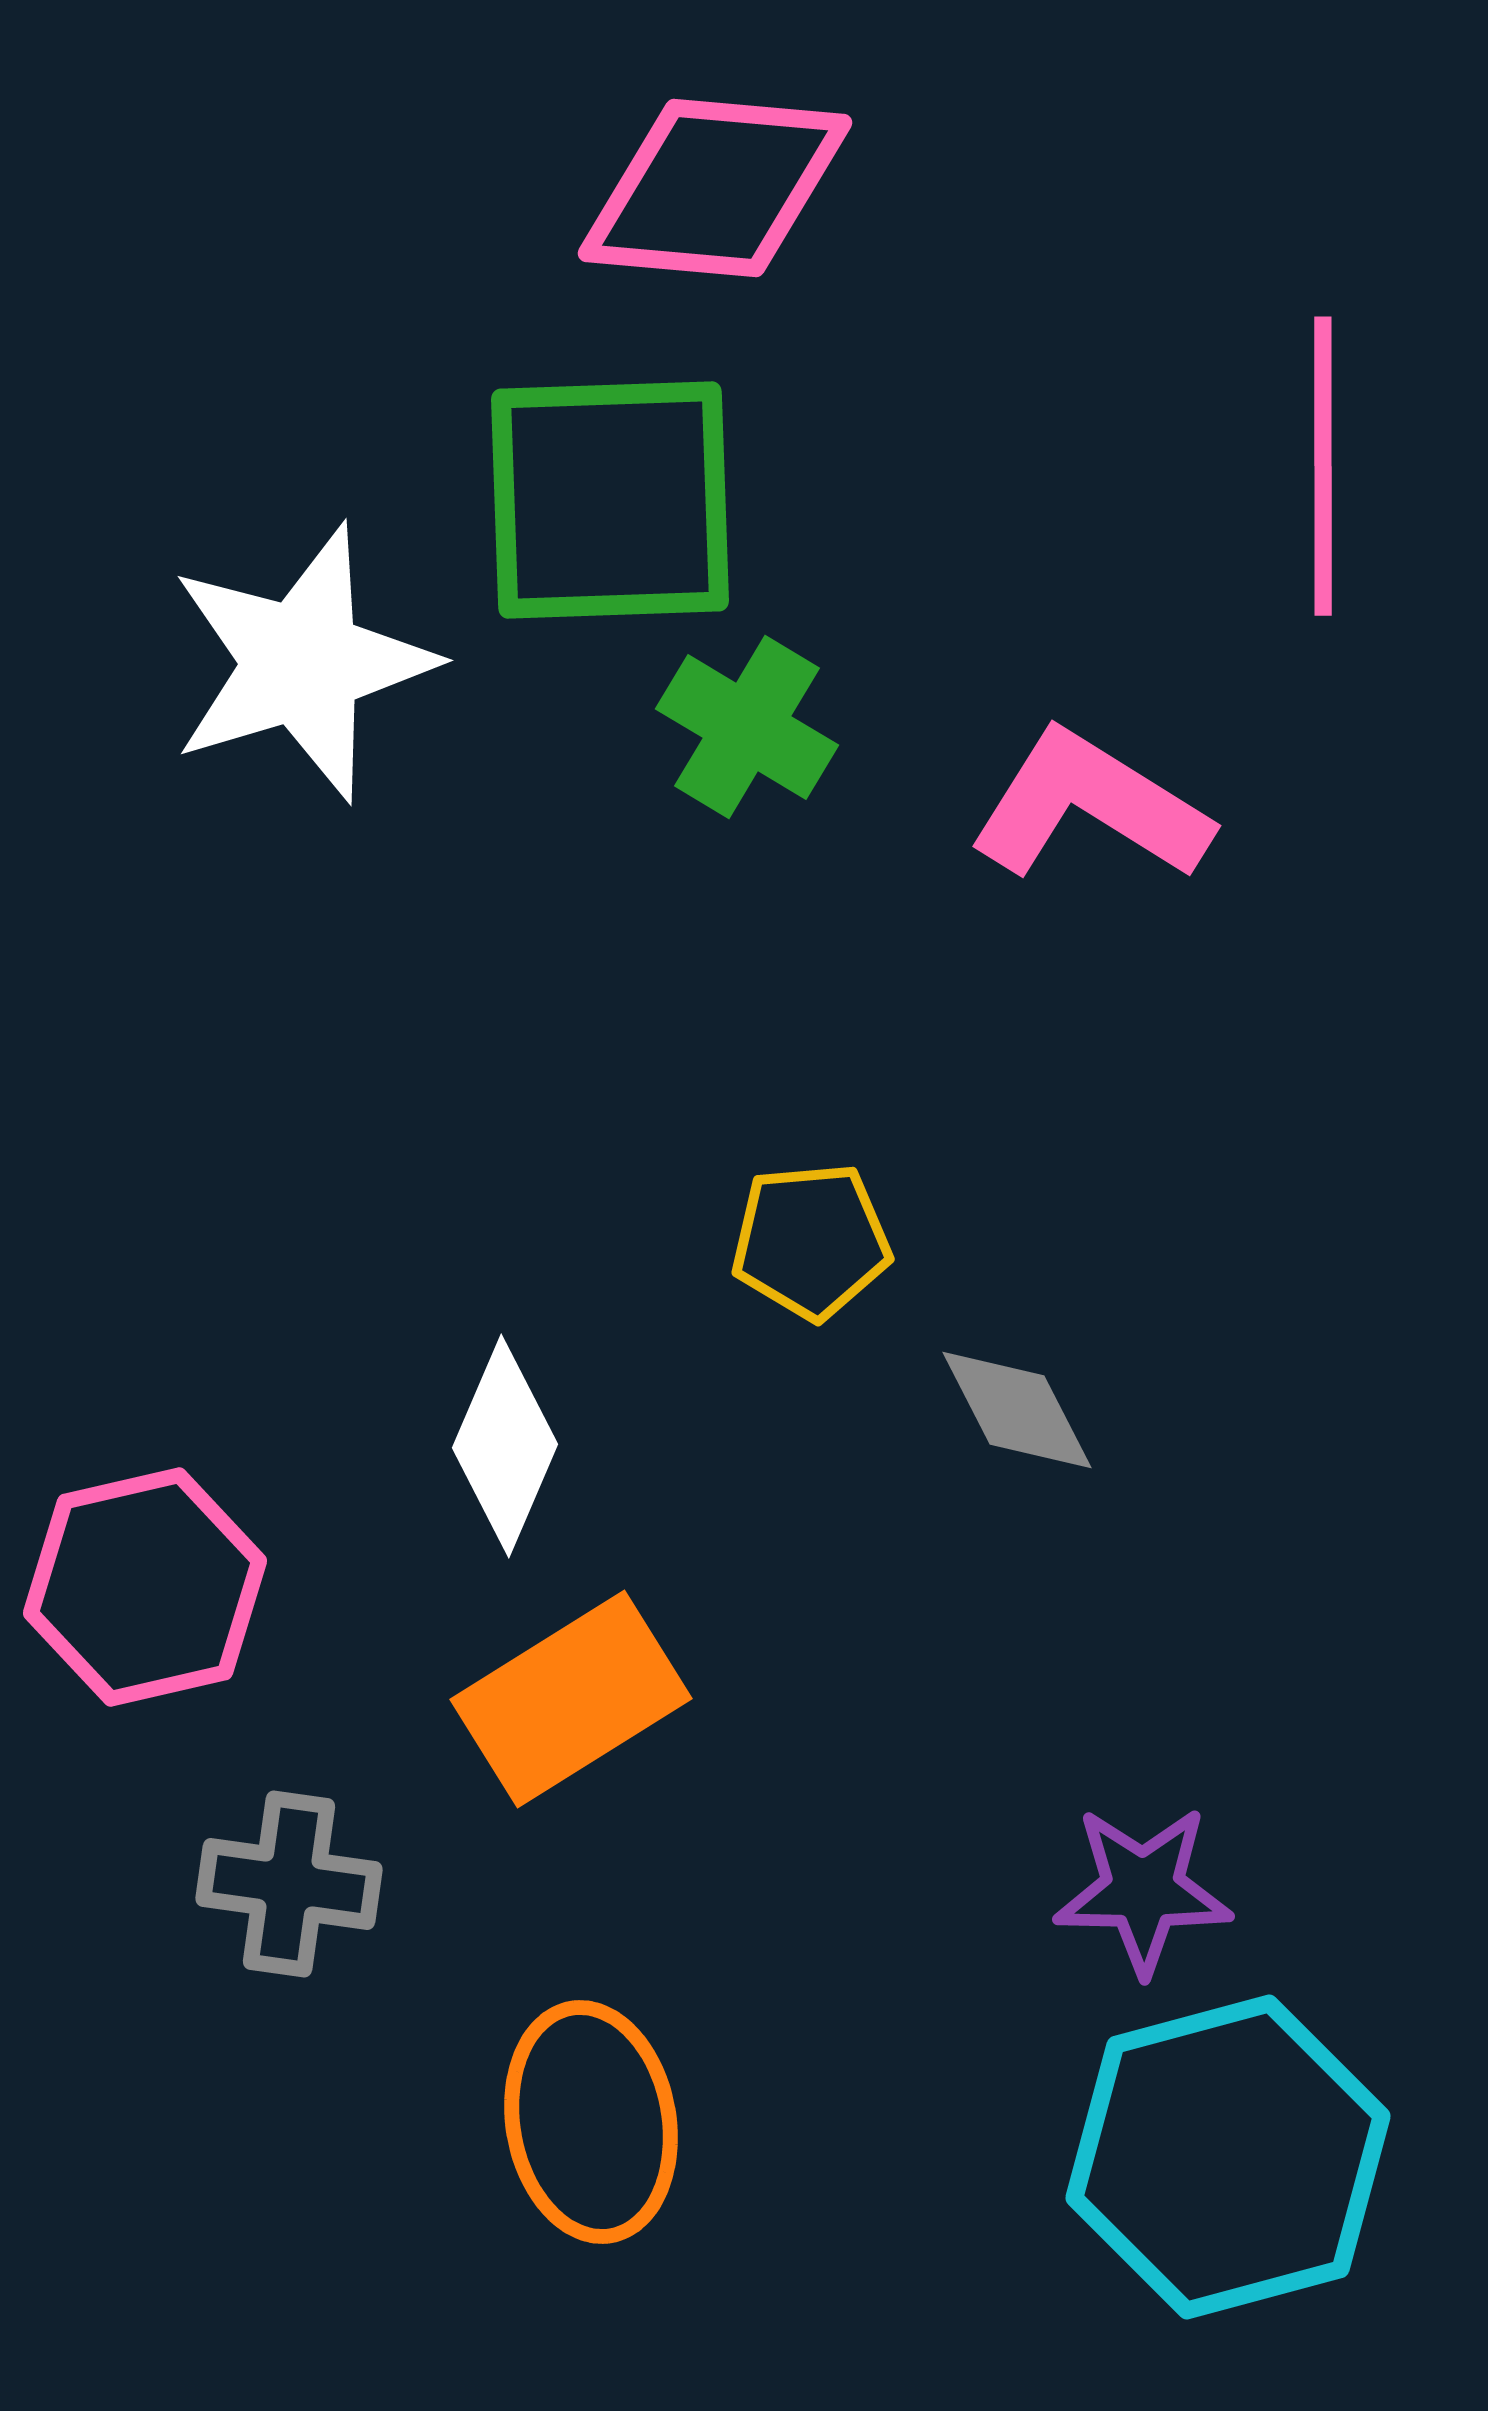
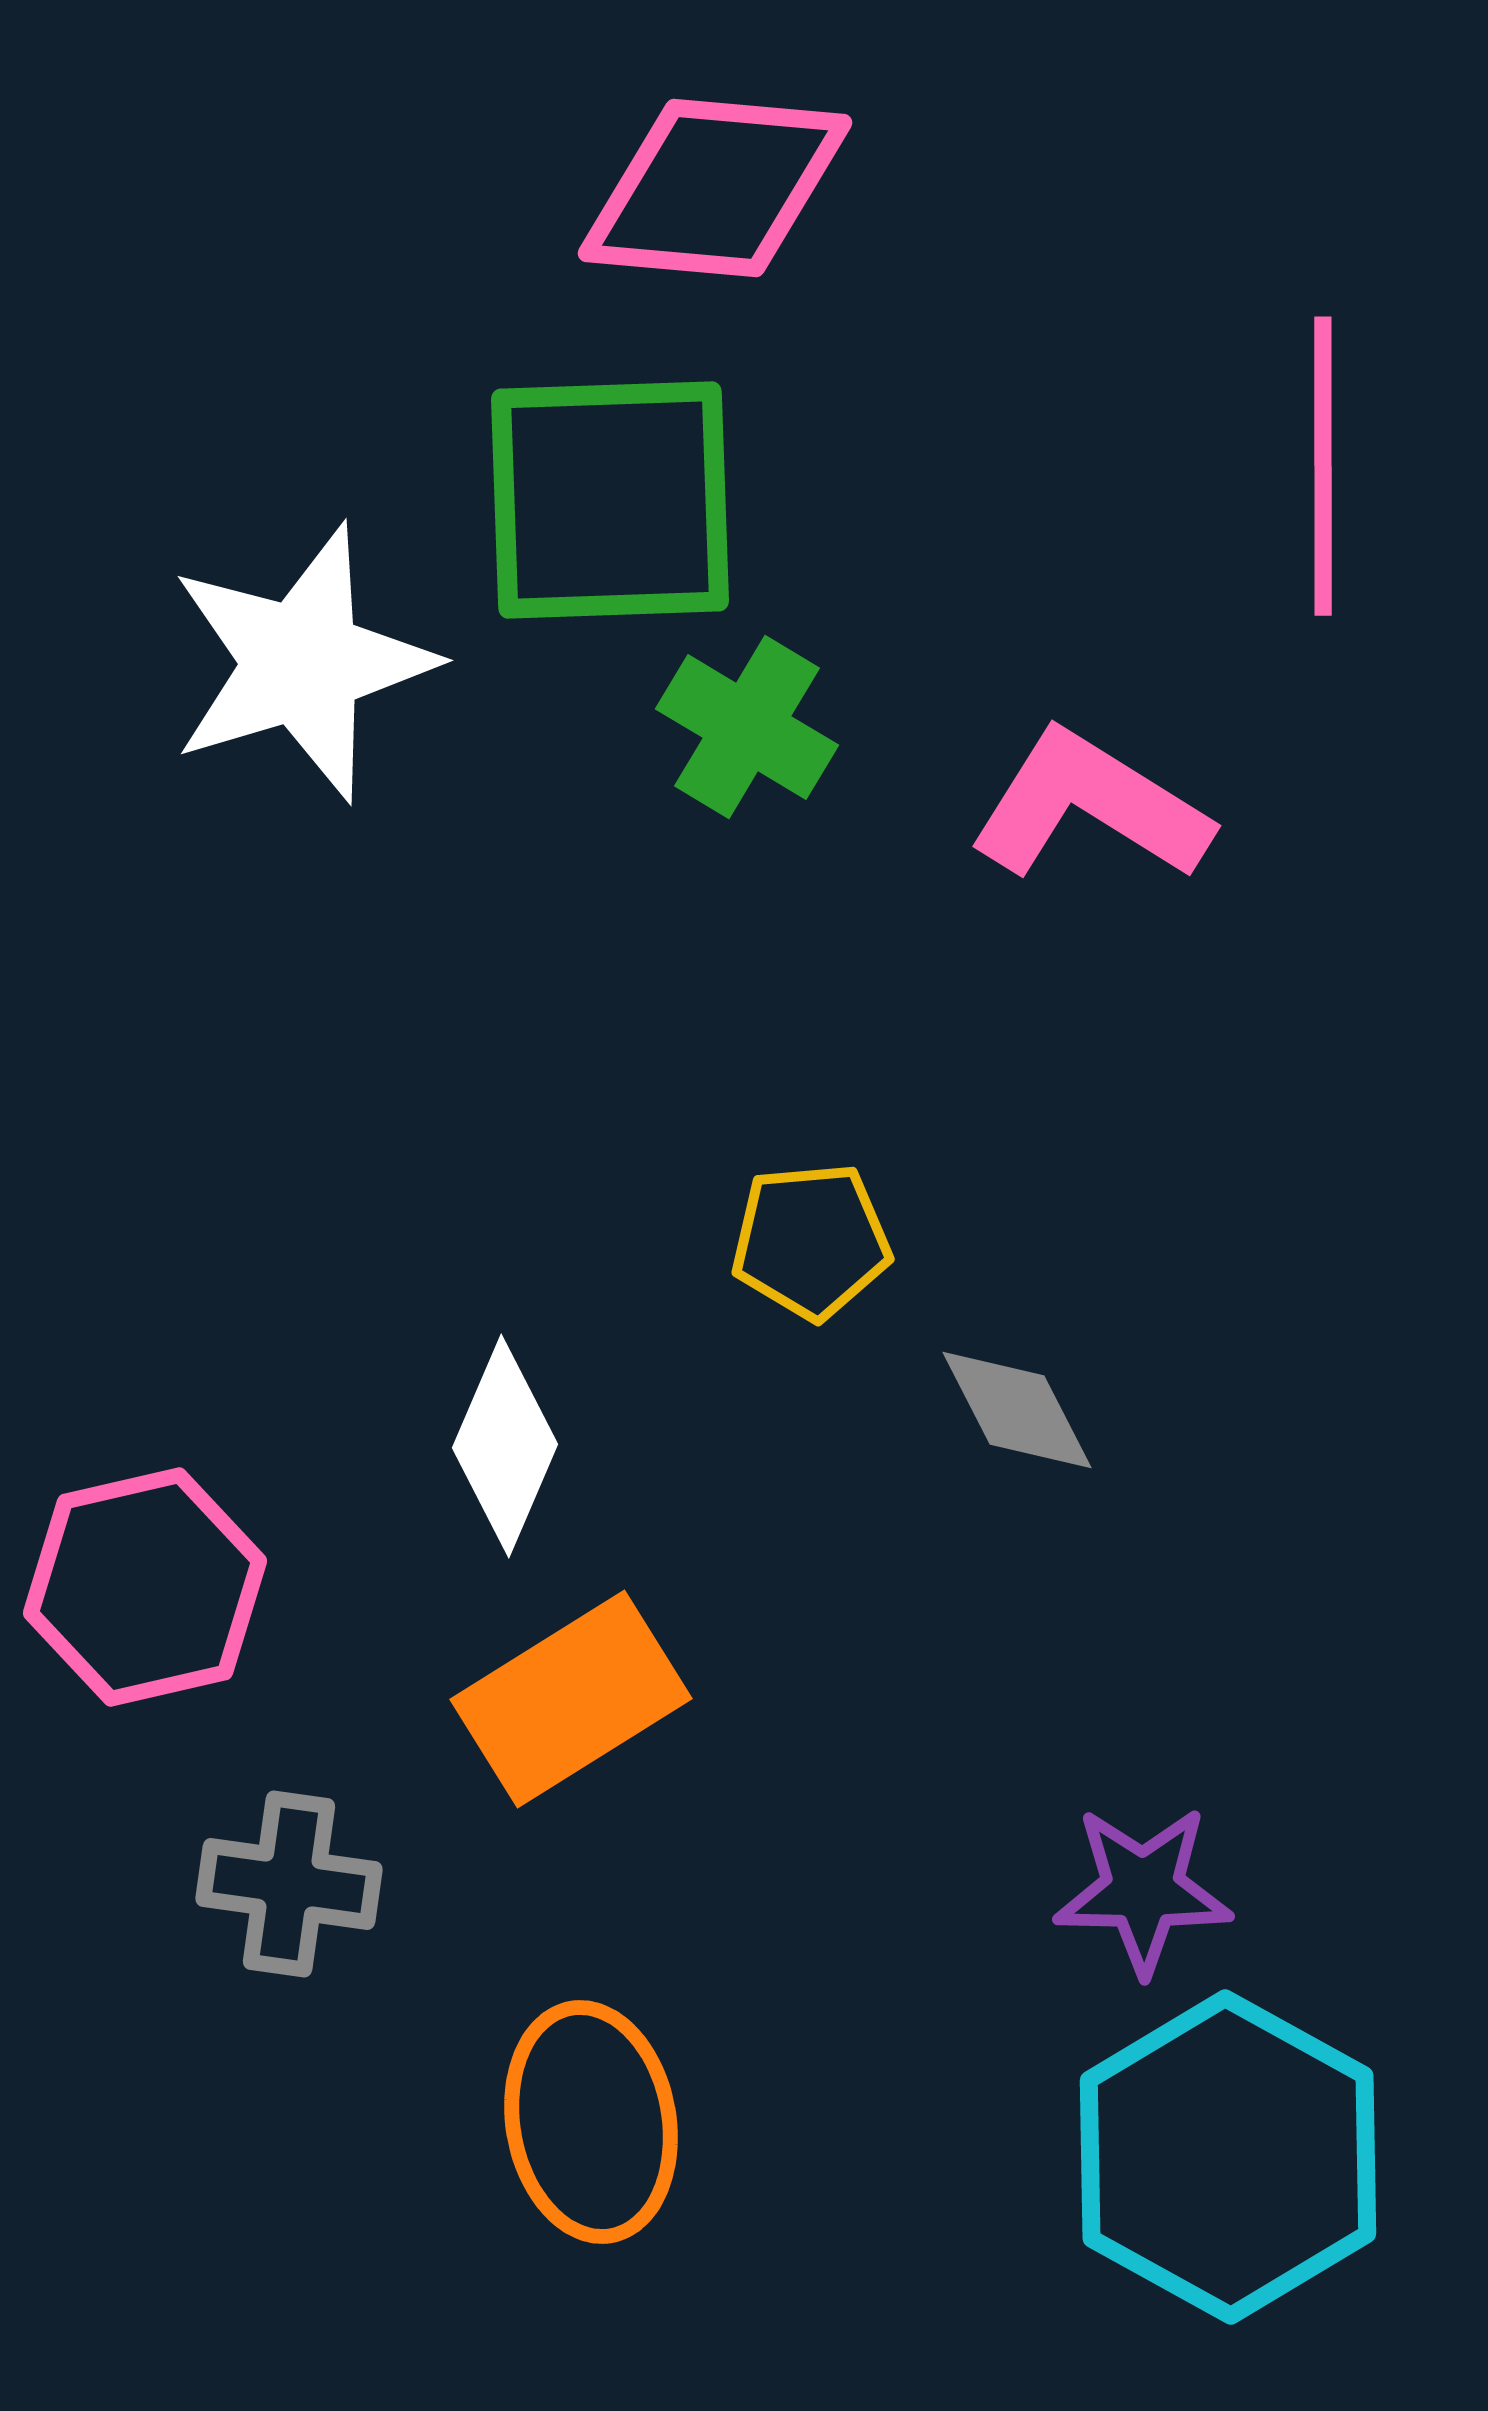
cyan hexagon: rotated 16 degrees counterclockwise
